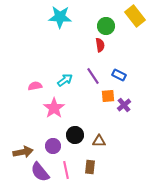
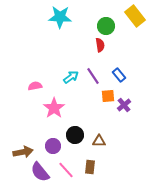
blue rectangle: rotated 24 degrees clockwise
cyan arrow: moved 6 px right, 3 px up
pink line: rotated 30 degrees counterclockwise
